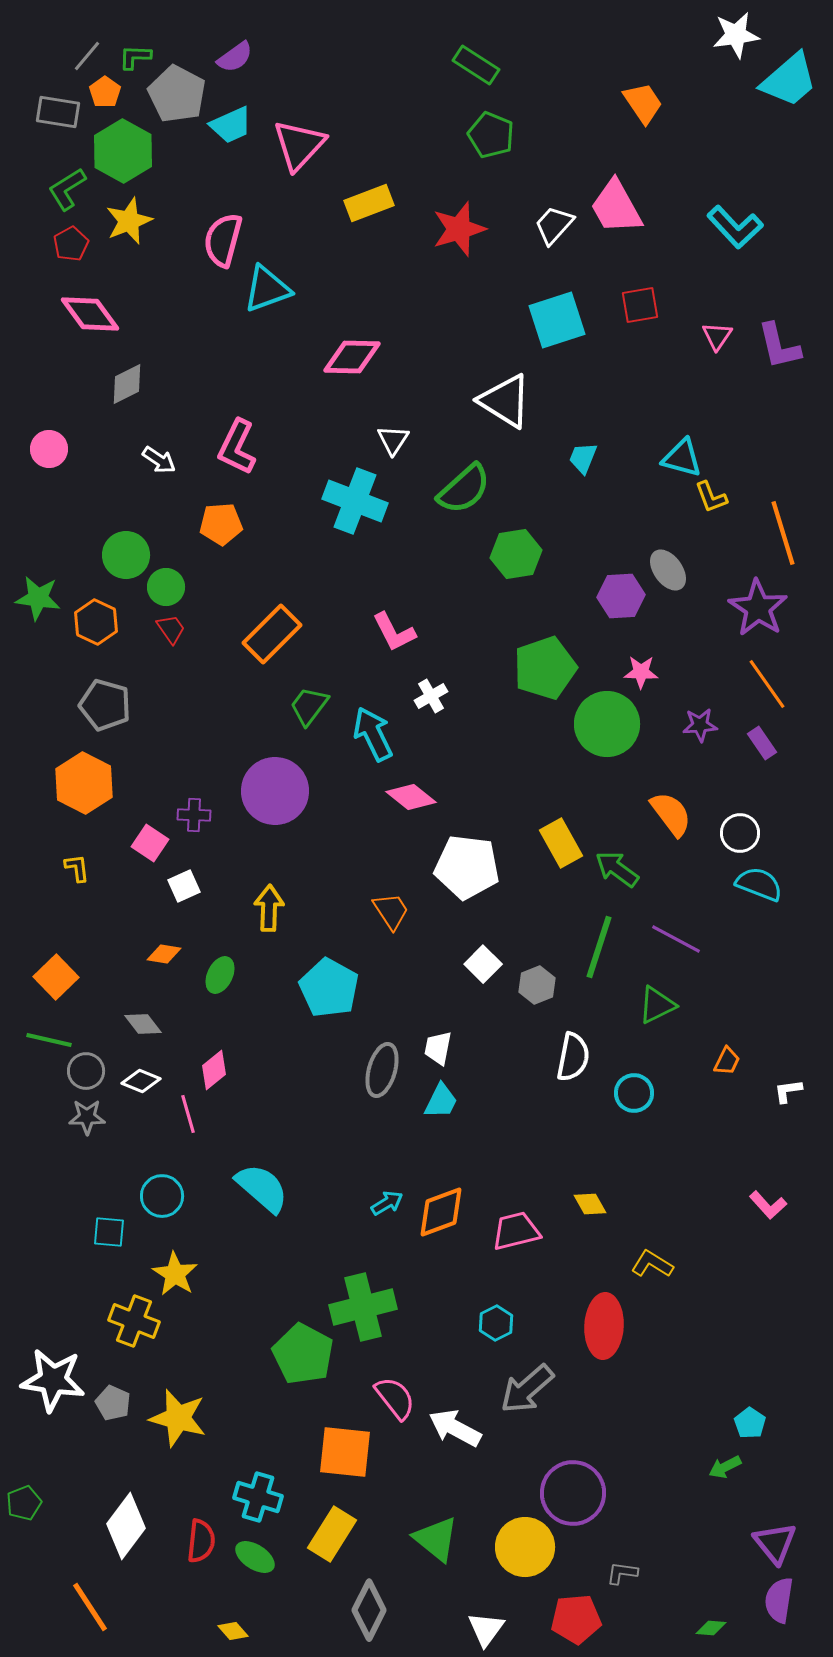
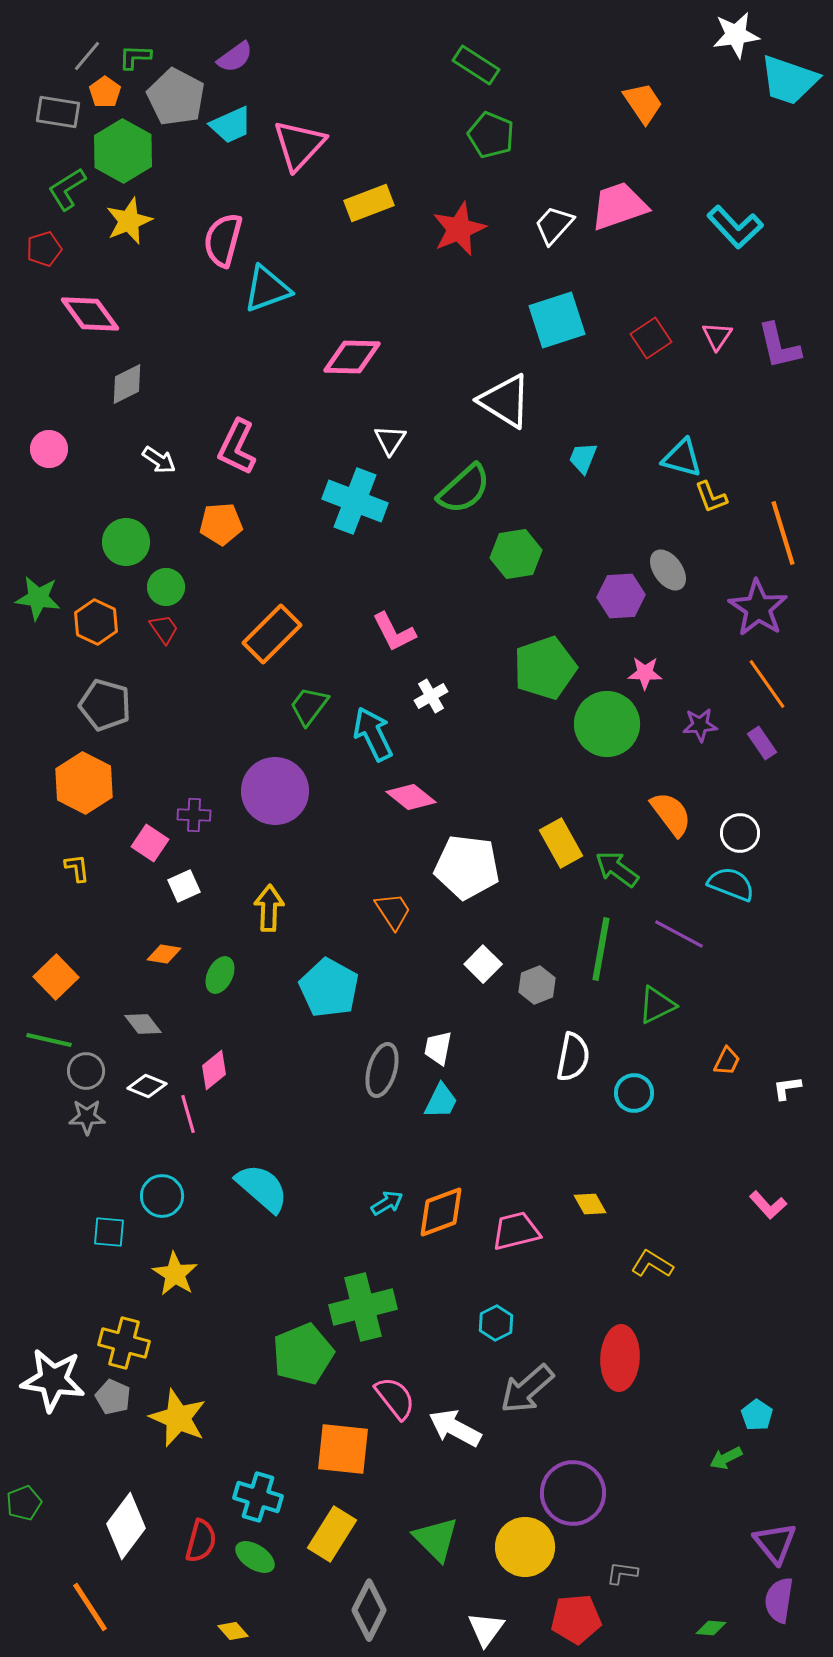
cyan trapezoid at (789, 80): rotated 60 degrees clockwise
gray pentagon at (177, 94): moved 1 px left, 3 px down
pink trapezoid at (616, 207): moved 3 px right, 1 px up; rotated 100 degrees clockwise
red star at (459, 229): rotated 6 degrees counterclockwise
red pentagon at (71, 244): moved 27 px left, 5 px down; rotated 12 degrees clockwise
red square at (640, 305): moved 11 px right, 33 px down; rotated 24 degrees counterclockwise
white triangle at (393, 440): moved 3 px left
green circle at (126, 555): moved 13 px up
red trapezoid at (171, 629): moved 7 px left
pink star at (641, 672): moved 4 px right, 1 px down
cyan semicircle at (759, 884): moved 28 px left
orange trapezoid at (391, 911): moved 2 px right
purple line at (676, 939): moved 3 px right, 5 px up
green line at (599, 947): moved 2 px right, 2 px down; rotated 8 degrees counterclockwise
white diamond at (141, 1081): moved 6 px right, 5 px down
white L-shape at (788, 1091): moved 1 px left, 3 px up
yellow cross at (134, 1321): moved 10 px left, 22 px down; rotated 6 degrees counterclockwise
red ellipse at (604, 1326): moved 16 px right, 32 px down
green pentagon at (303, 1354): rotated 22 degrees clockwise
gray pentagon at (113, 1403): moved 6 px up
yellow star at (178, 1418): rotated 8 degrees clockwise
cyan pentagon at (750, 1423): moved 7 px right, 8 px up
orange square at (345, 1452): moved 2 px left, 3 px up
green arrow at (725, 1467): moved 1 px right, 9 px up
green triangle at (436, 1539): rotated 6 degrees clockwise
red semicircle at (201, 1541): rotated 9 degrees clockwise
